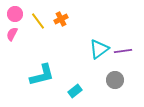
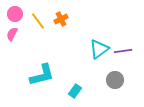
cyan rectangle: rotated 16 degrees counterclockwise
